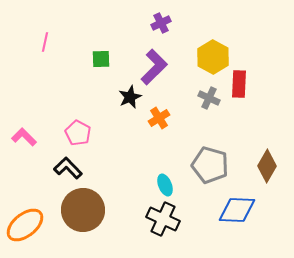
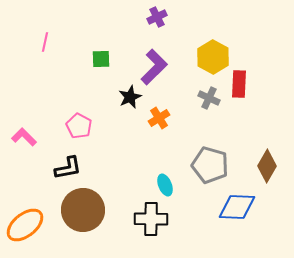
purple cross: moved 4 px left, 6 px up
pink pentagon: moved 1 px right, 7 px up
black L-shape: rotated 124 degrees clockwise
blue diamond: moved 3 px up
black cross: moved 12 px left; rotated 24 degrees counterclockwise
